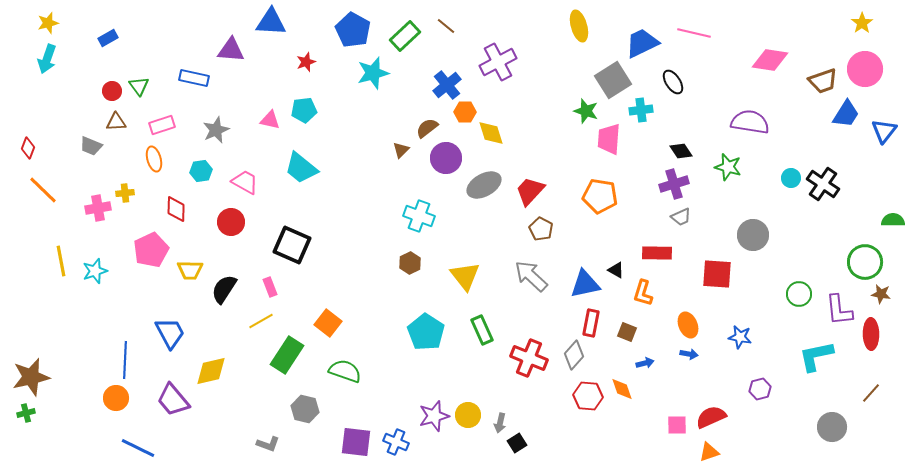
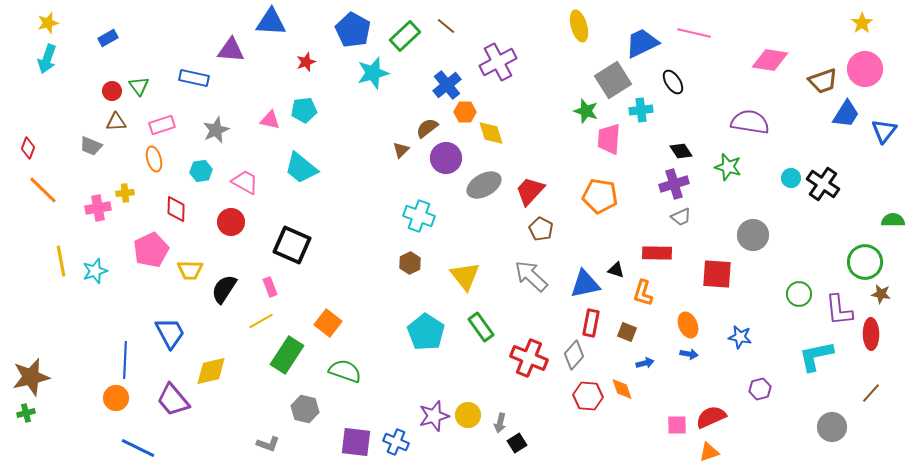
black triangle at (616, 270): rotated 12 degrees counterclockwise
green rectangle at (482, 330): moved 1 px left, 3 px up; rotated 12 degrees counterclockwise
